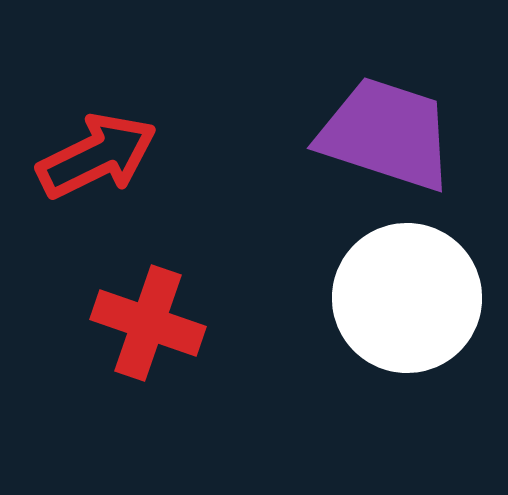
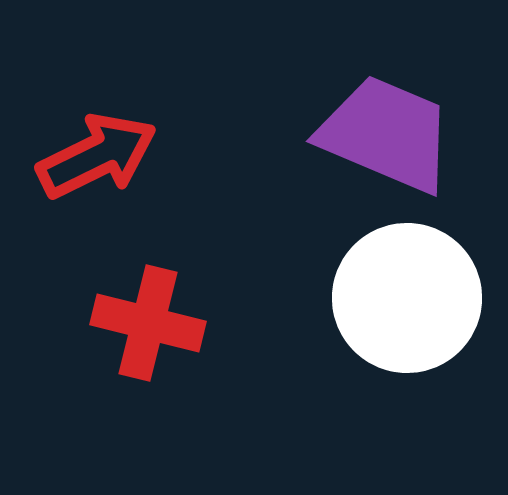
purple trapezoid: rotated 5 degrees clockwise
red cross: rotated 5 degrees counterclockwise
